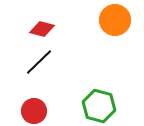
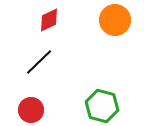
red diamond: moved 7 px right, 9 px up; rotated 40 degrees counterclockwise
green hexagon: moved 3 px right
red circle: moved 3 px left, 1 px up
